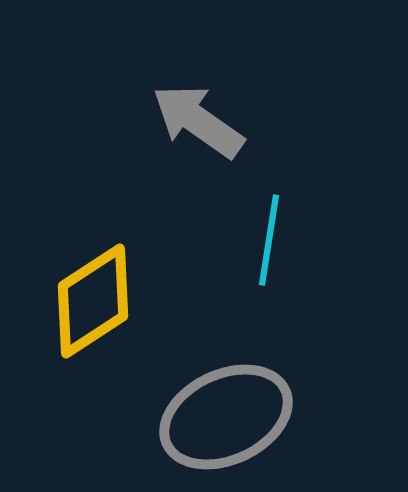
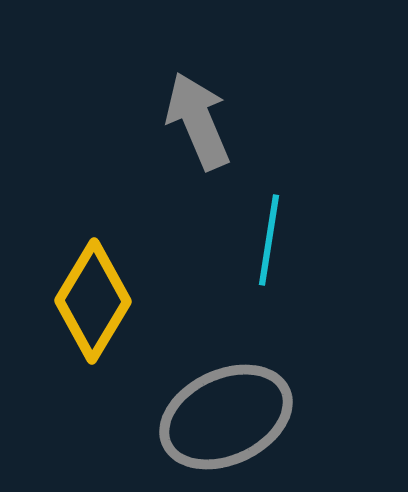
gray arrow: rotated 32 degrees clockwise
yellow diamond: rotated 26 degrees counterclockwise
